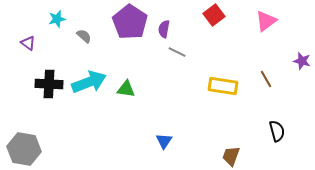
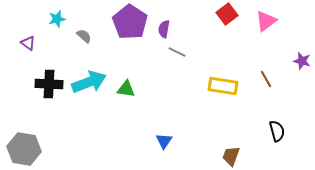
red square: moved 13 px right, 1 px up
